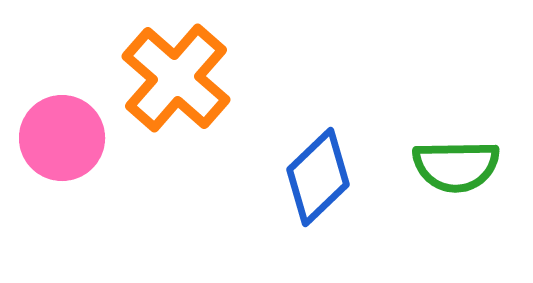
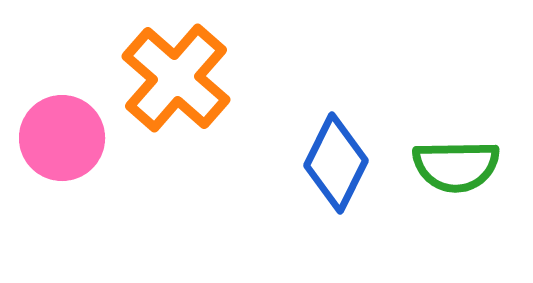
blue diamond: moved 18 px right, 14 px up; rotated 20 degrees counterclockwise
